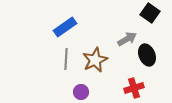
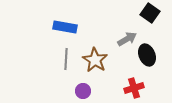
blue rectangle: rotated 45 degrees clockwise
brown star: rotated 15 degrees counterclockwise
purple circle: moved 2 px right, 1 px up
